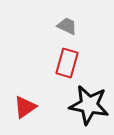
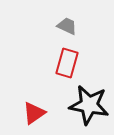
red triangle: moved 9 px right, 6 px down
